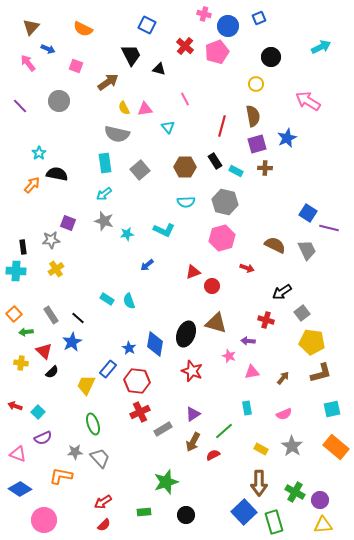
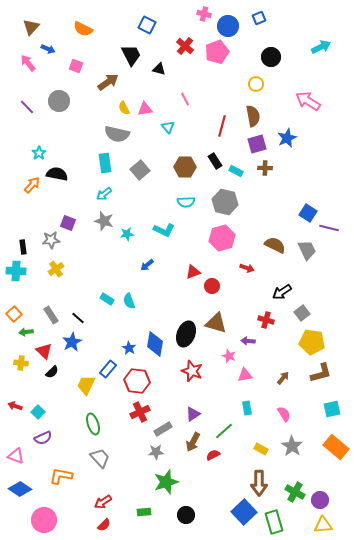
purple line at (20, 106): moved 7 px right, 1 px down
pink triangle at (252, 372): moved 7 px left, 3 px down
pink semicircle at (284, 414): rotated 98 degrees counterclockwise
gray star at (75, 452): moved 81 px right
pink triangle at (18, 454): moved 2 px left, 2 px down
